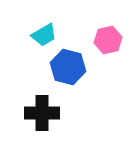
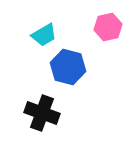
pink hexagon: moved 13 px up
black cross: rotated 20 degrees clockwise
